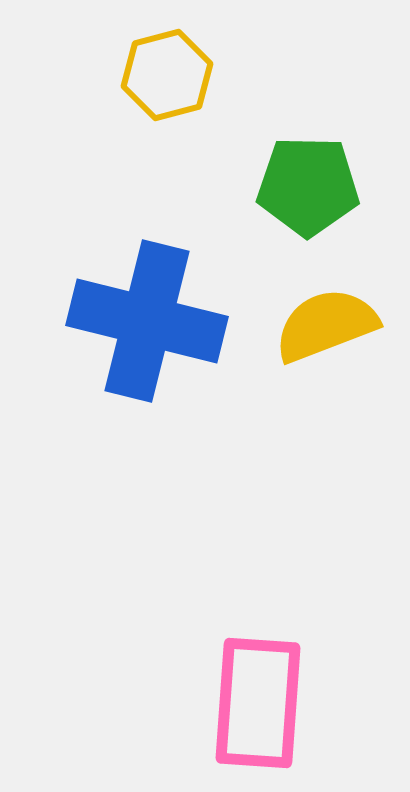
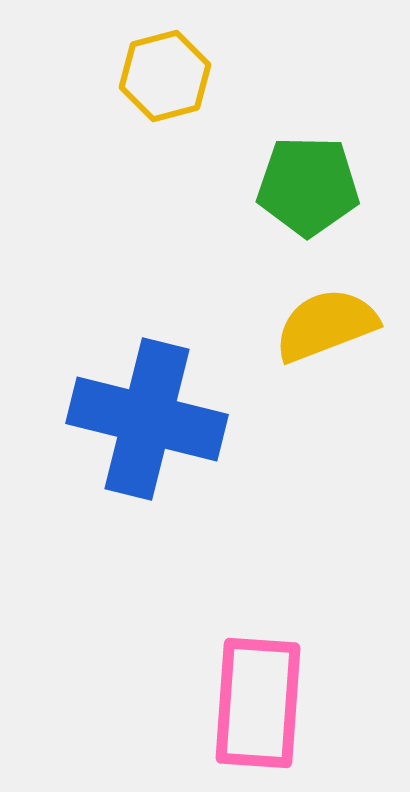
yellow hexagon: moved 2 px left, 1 px down
blue cross: moved 98 px down
